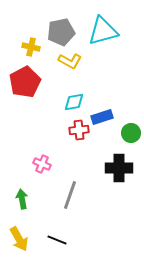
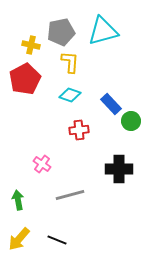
yellow cross: moved 2 px up
yellow L-shape: moved 1 px down; rotated 115 degrees counterclockwise
red pentagon: moved 3 px up
cyan diamond: moved 4 px left, 7 px up; rotated 30 degrees clockwise
blue rectangle: moved 9 px right, 13 px up; rotated 65 degrees clockwise
green circle: moved 12 px up
pink cross: rotated 12 degrees clockwise
black cross: moved 1 px down
gray line: rotated 56 degrees clockwise
green arrow: moved 4 px left, 1 px down
yellow arrow: rotated 70 degrees clockwise
